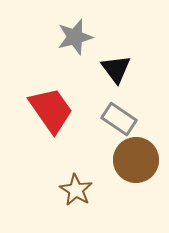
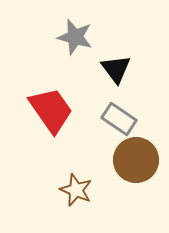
gray star: rotated 30 degrees clockwise
brown star: rotated 8 degrees counterclockwise
